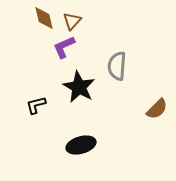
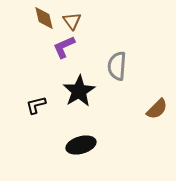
brown triangle: rotated 18 degrees counterclockwise
black star: moved 4 px down; rotated 12 degrees clockwise
